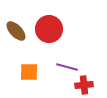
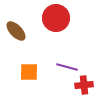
red circle: moved 7 px right, 11 px up
